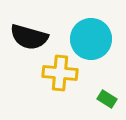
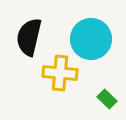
black semicircle: rotated 87 degrees clockwise
green rectangle: rotated 12 degrees clockwise
